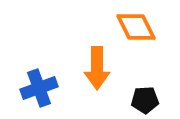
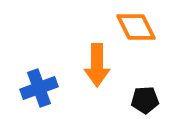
orange arrow: moved 3 px up
